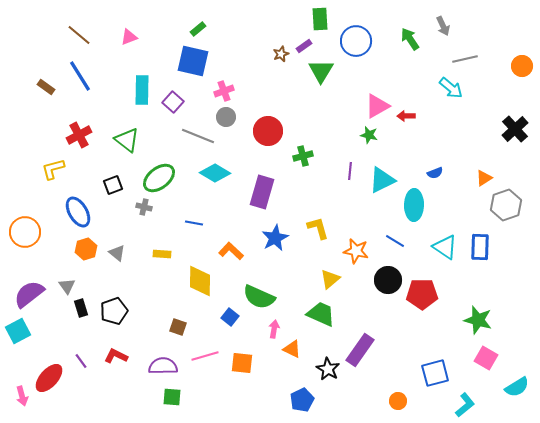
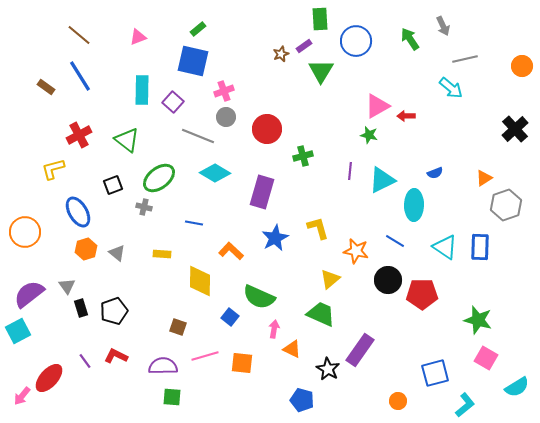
pink triangle at (129, 37): moved 9 px right
red circle at (268, 131): moved 1 px left, 2 px up
purple line at (81, 361): moved 4 px right
pink arrow at (22, 396): rotated 54 degrees clockwise
blue pentagon at (302, 400): rotated 30 degrees counterclockwise
